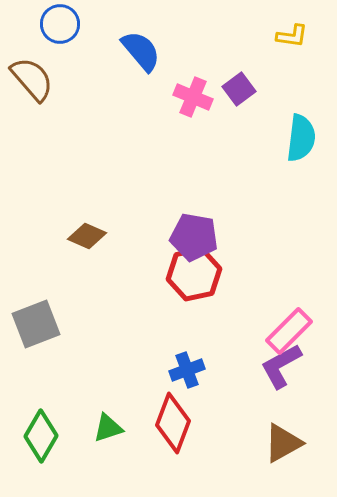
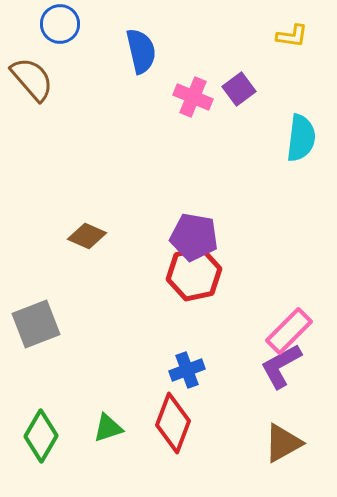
blue semicircle: rotated 27 degrees clockwise
